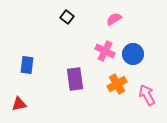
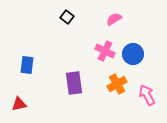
purple rectangle: moved 1 px left, 4 px down
